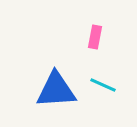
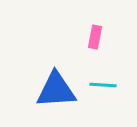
cyan line: rotated 20 degrees counterclockwise
